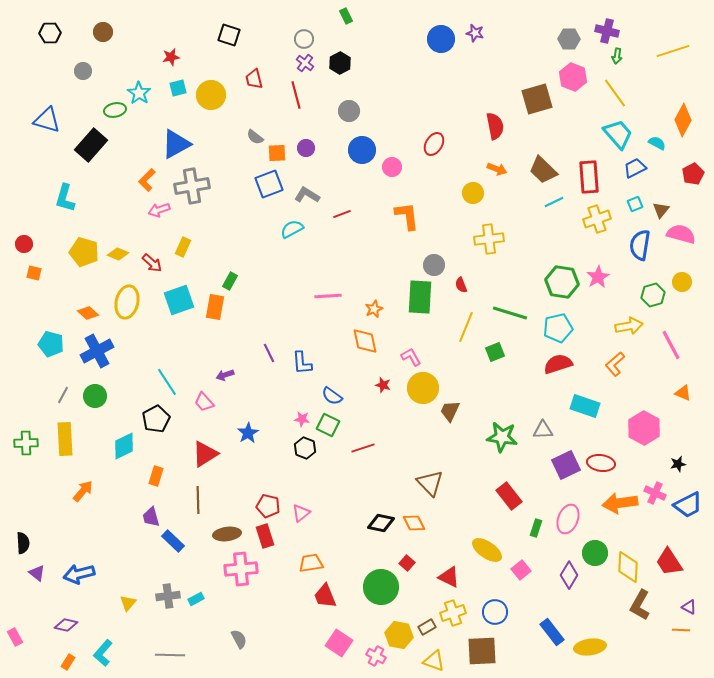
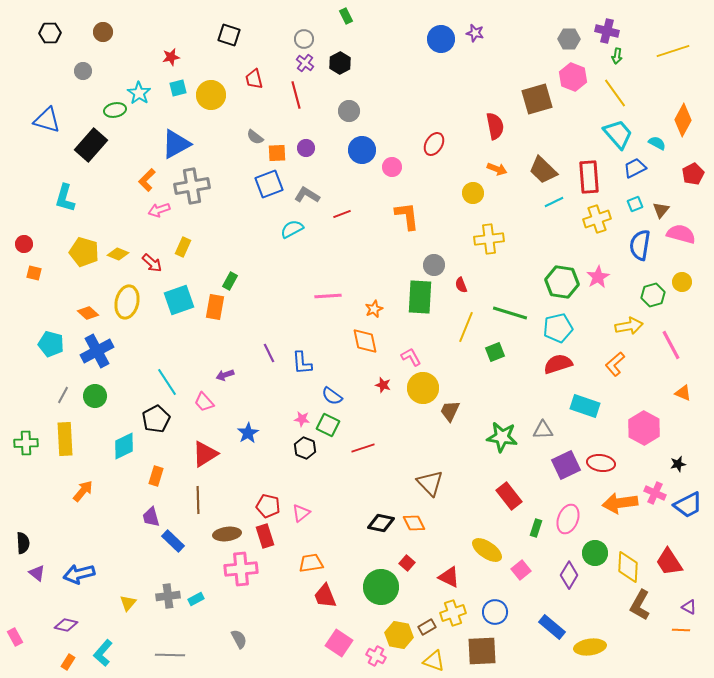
blue rectangle at (552, 632): moved 5 px up; rotated 12 degrees counterclockwise
